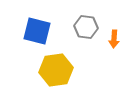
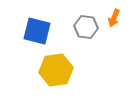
orange arrow: moved 21 px up; rotated 18 degrees clockwise
